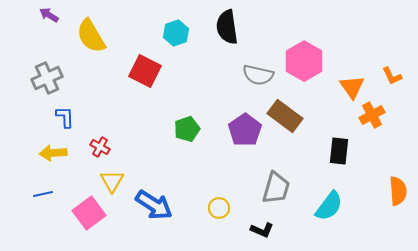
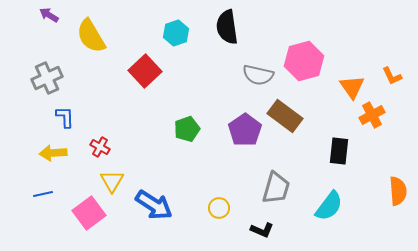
pink hexagon: rotated 15 degrees clockwise
red square: rotated 20 degrees clockwise
